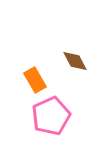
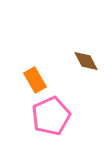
brown diamond: moved 11 px right
